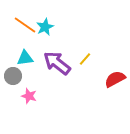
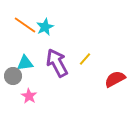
cyan triangle: moved 5 px down
purple arrow: rotated 24 degrees clockwise
pink star: rotated 14 degrees clockwise
